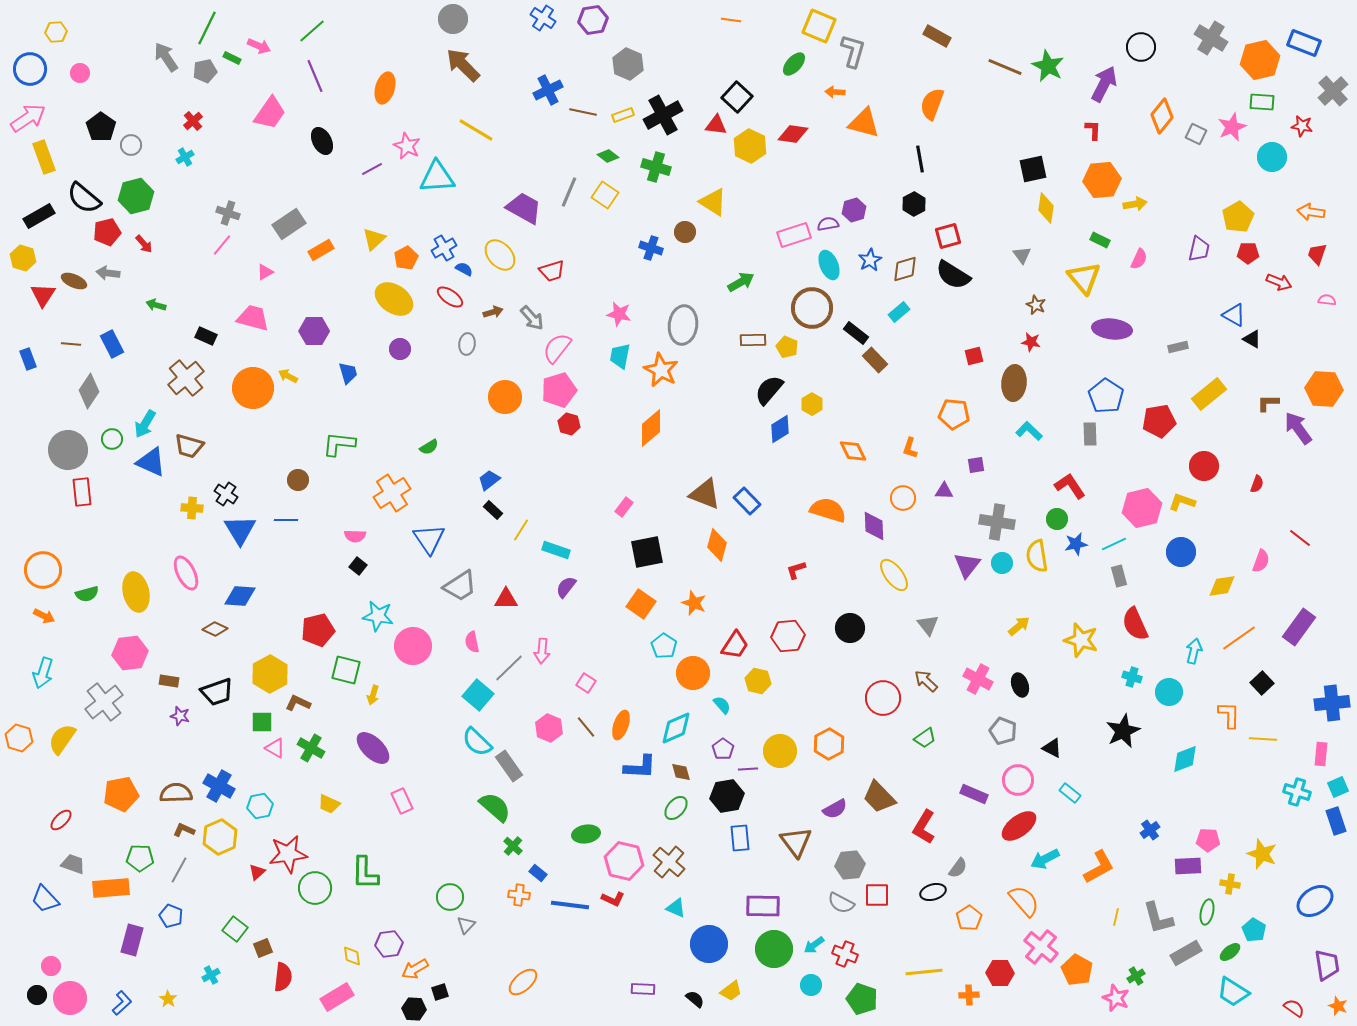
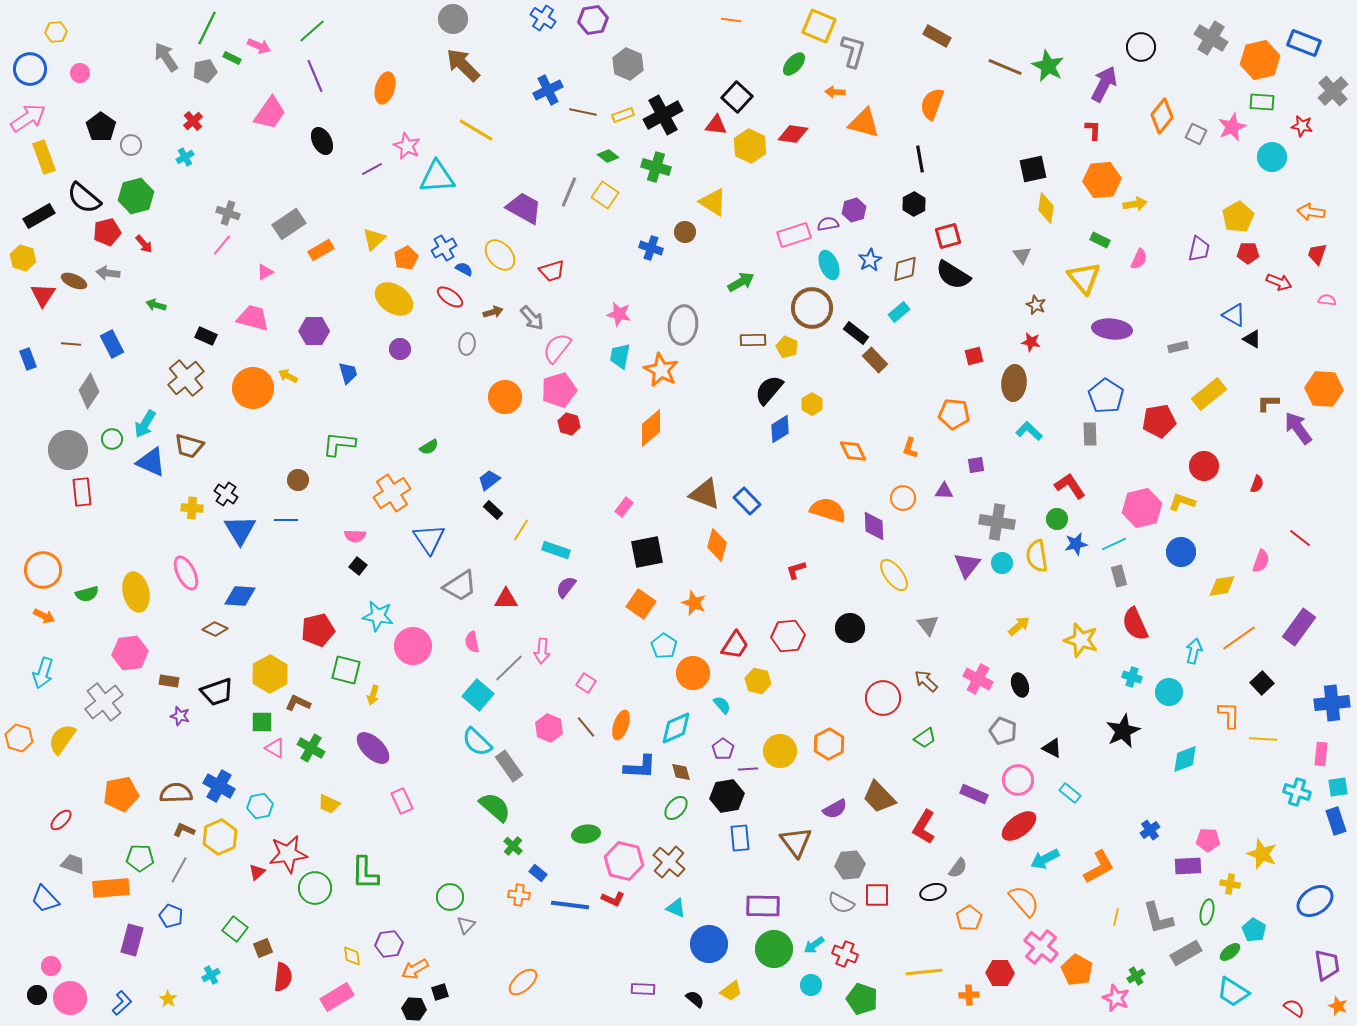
cyan square at (1338, 787): rotated 15 degrees clockwise
